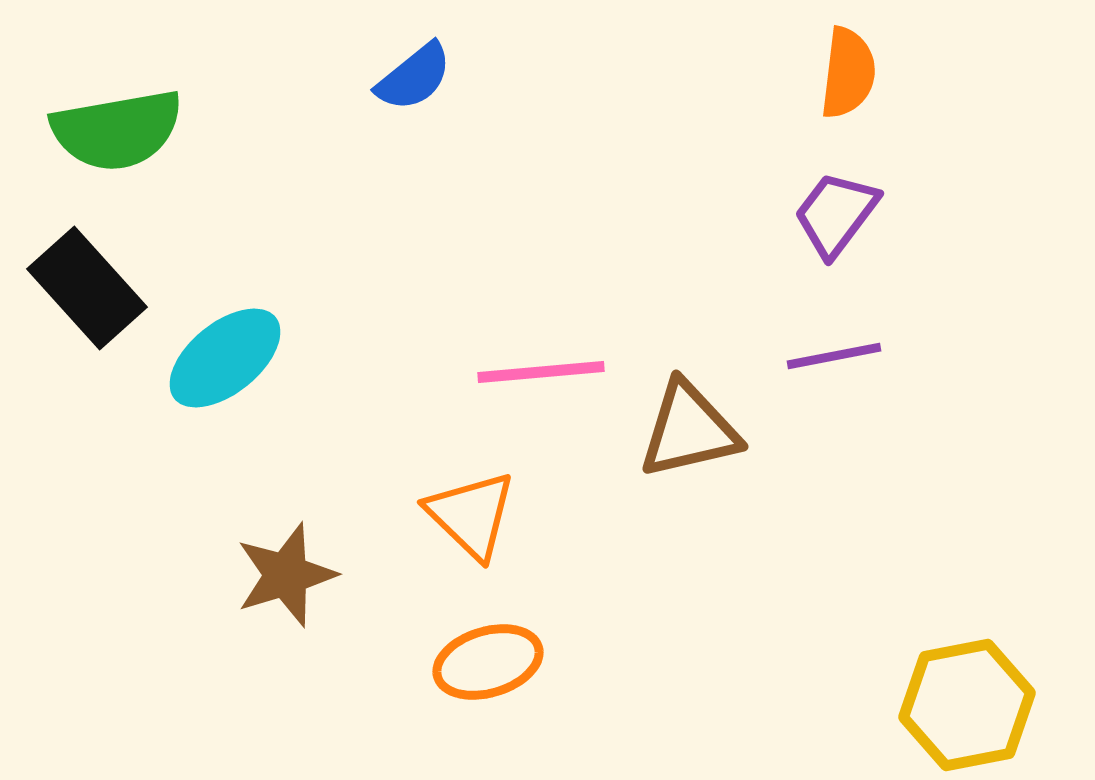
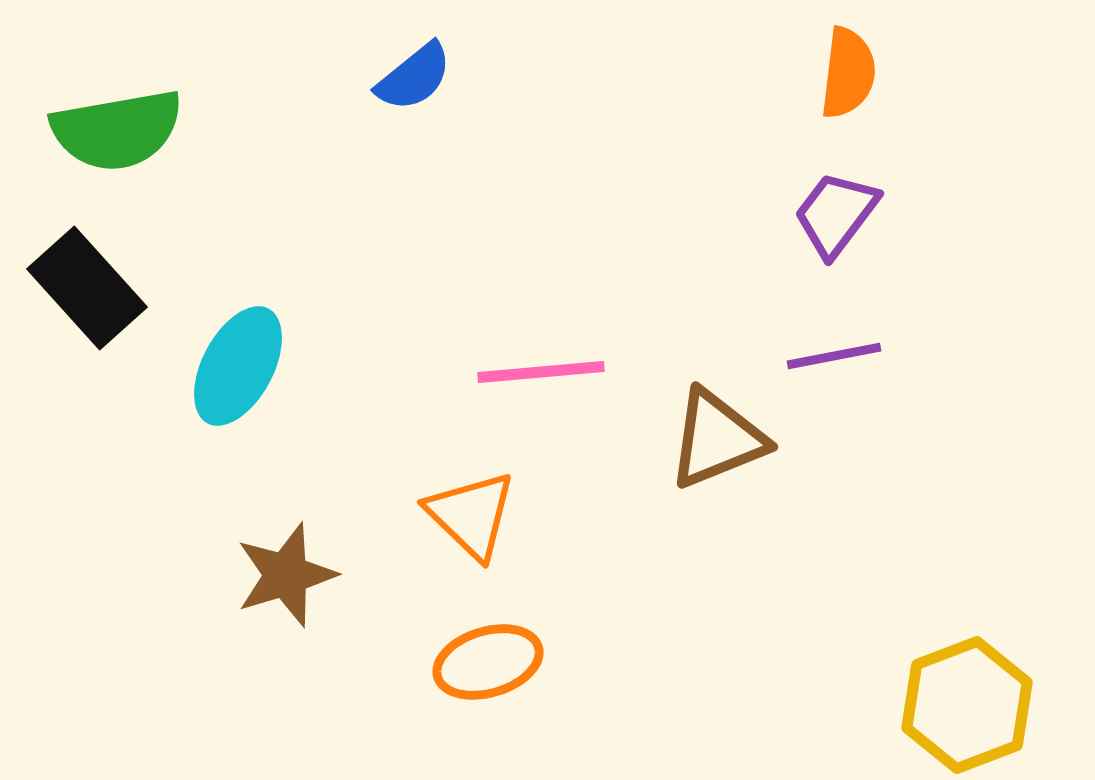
cyan ellipse: moved 13 px right, 8 px down; rotated 23 degrees counterclockwise
brown triangle: moved 28 px right, 9 px down; rotated 9 degrees counterclockwise
yellow hexagon: rotated 10 degrees counterclockwise
